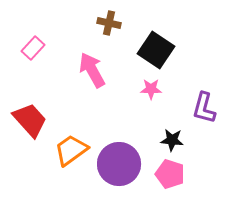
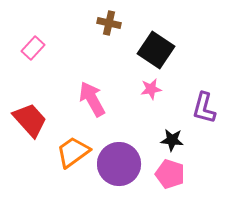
pink arrow: moved 29 px down
pink star: rotated 10 degrees counterclockwise
orange trapezoid: moved 2 px right, 2 px down
